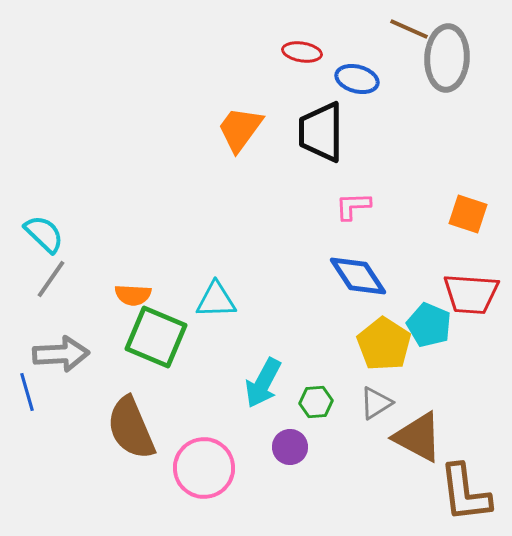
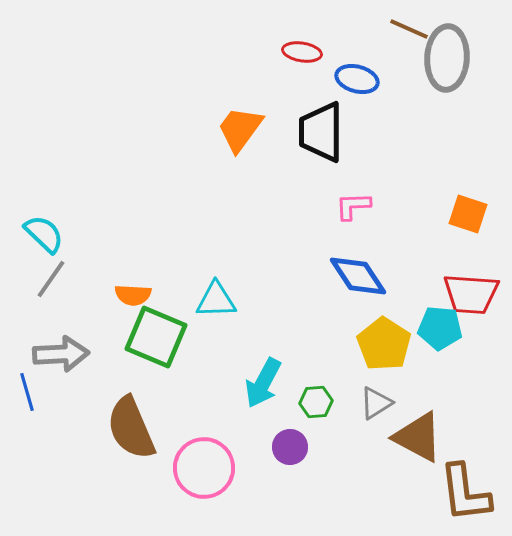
cyan pentagon: moved 11 px right, 3 px down; rotated 18 degrees counterclockwise
